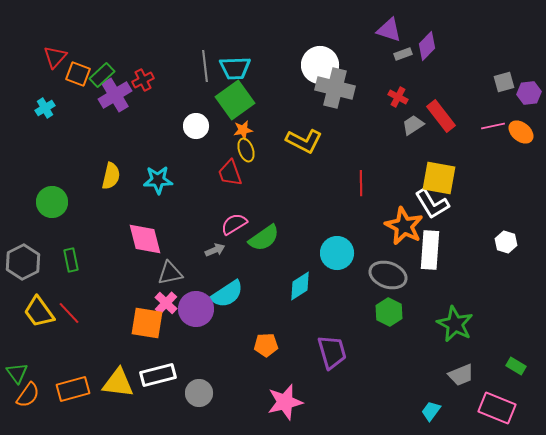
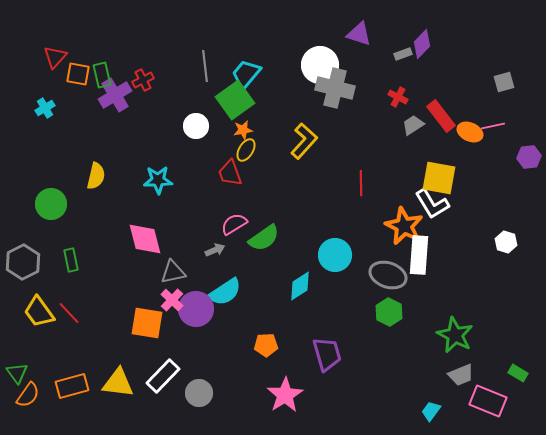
purple triangle at (389, 30): moved 30 px left, 4 px down
purple diamond at (427, 46): moved 5 px left, 2 px up
cyan trapezoid at (235, 68): moved 11 px right, 6 px down; rotated 132 degrees clockwise
orange square at (78, 74): rotated 10 degrees counterclockwise
green rectangle at (102, 75): rotated 60 degrees counterclockwise
purple hexagon at (529, 93): moved 64 px down
orange ellipse at (521, 132): moved 51 px left; rotated 15 degrees counterclockwise
yellow L-shape at (304, 141): rotated 75 degrees counterclockwise
yellow ellipse at (246, 150): rotated 50 degrees clockwise
yellow semicircle at (111, 176): moved 15 px left
green circle at (52, 202): moved 1 px left, 2 px down
white rectangle at (430, 250): moved 11 px left, 5 px down
cyan circle at (337, 253): moved 2 px left, 2 px down
gray triangle at (170, 273): moved 3 px right, 1 px up
cyan semicircle at (227, 294): moved 2 px left, 2 px up
pink cross at (166, 303): moved 6 px right, 3 px up
green star at (455, 324): moved 11 px down
purple trapezoid at (332, 352): moved 5 px left, 2 px down
green rectangle at (516, 366): moved 2 px right, 7 px down
white rectangle at (158, 375): moved 5 px right, 1 px down; rotated 32 degrees counterclockwise
orange rectangle at (73, 389): moved 1 px left, 3 px up
pink star at (285, 402): moved 7 px up; rotated 18 degrees counterclockwise
pink rectangle at (497, 408): moved 9 px left, 7 px up
